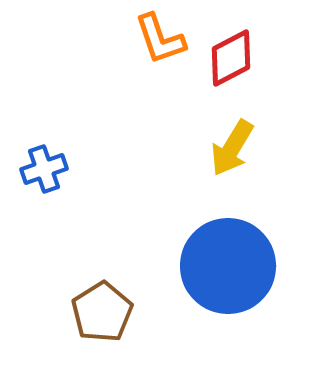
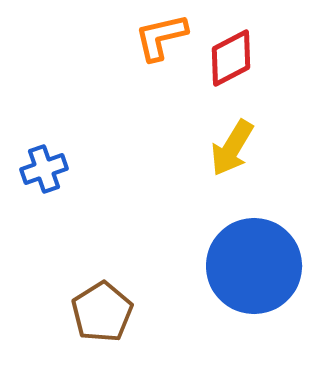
orange L-shape: moved 1 px right, 2 px up; rotated 96 degrees clockwise
blue circle: moved 26 px right
